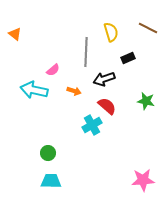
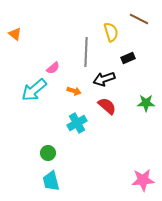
brown line: moved 9 px left, 9 px up
pink semicircle: moved 2 px up
cyan arrow: rotated 52 degrees counterclockwise
green star: moved 2 px down; rotated 12 degrees counterclockwise
cyan cross: moved 15 px left, 2 px up
cyan trapezoid: rotated 105 degrees counterclockwise
